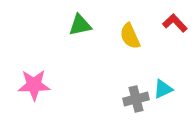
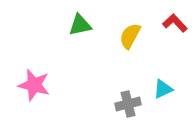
yellow semicircle: rotated 52 degrees clockwise
pink star: rotated 16 degrees clockwise
gray cross: moved 8 px left, 5 px down
